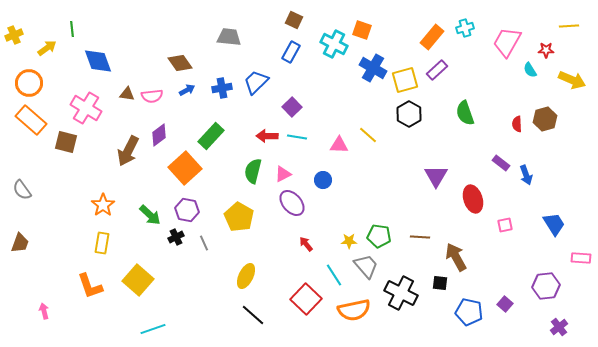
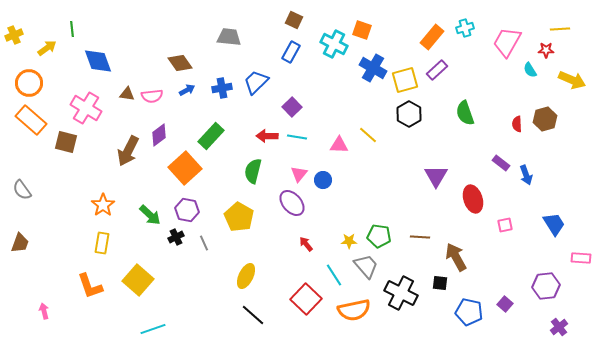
yellow line at (569, 26): moved 9 px left, 3 px down
pink triangle at (283, 174): moved 16 px right; rotated 24 degrees counterclockwise
